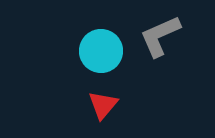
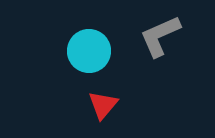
cyan circle: moved 12 px left
